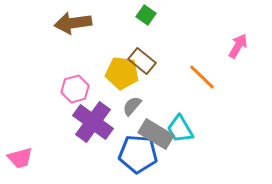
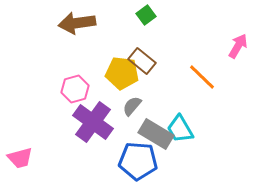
green square: rotated 18 degrees clockwise
brown arrow: moved 4 px right
blue pentagon: moved 7 px down
